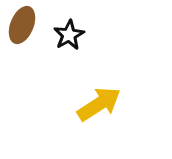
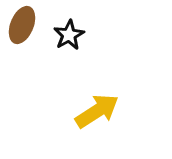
yellow arrow: moved 2 px left, 7 px down
